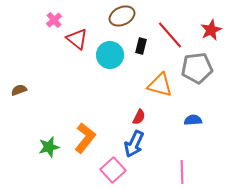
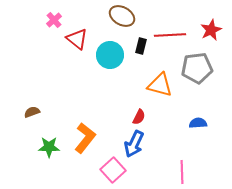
brown ellipse: rotated 55 degrees clockwise
red line: rotated 52 degrees counterclockwise
brown semicircle: moved 13 px right, 22 px down
blue semicircle: moved 5 px right, 3 px down
green star: rotated 15 degrees clockwise
